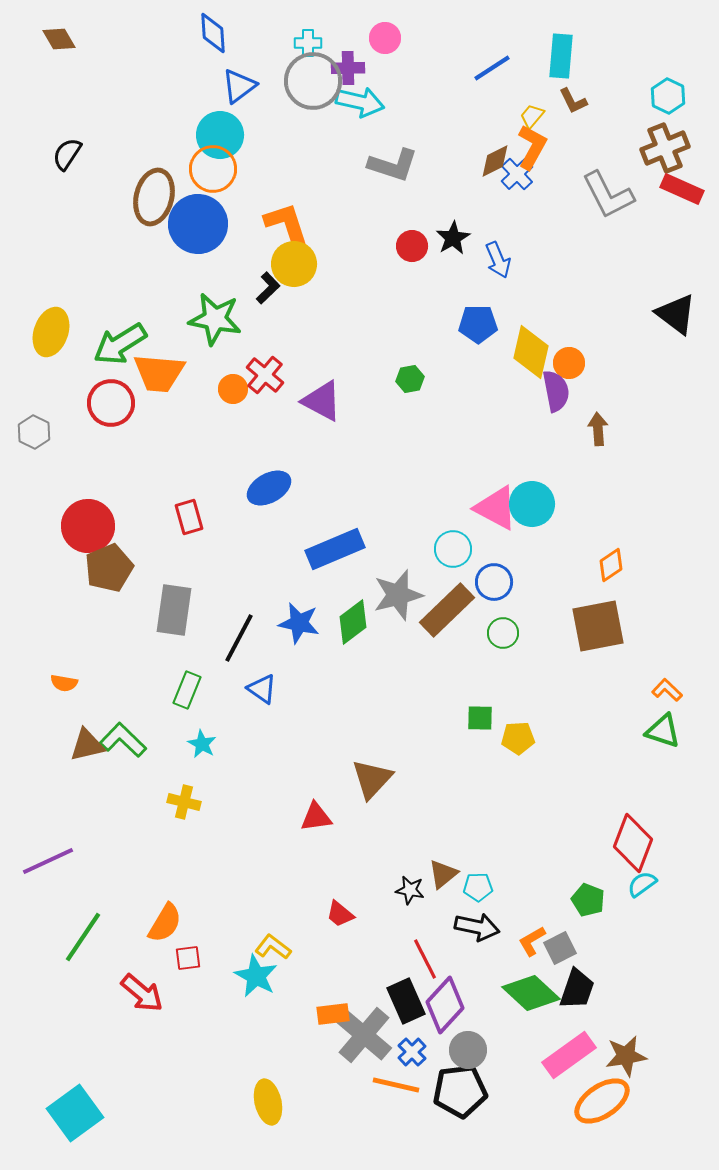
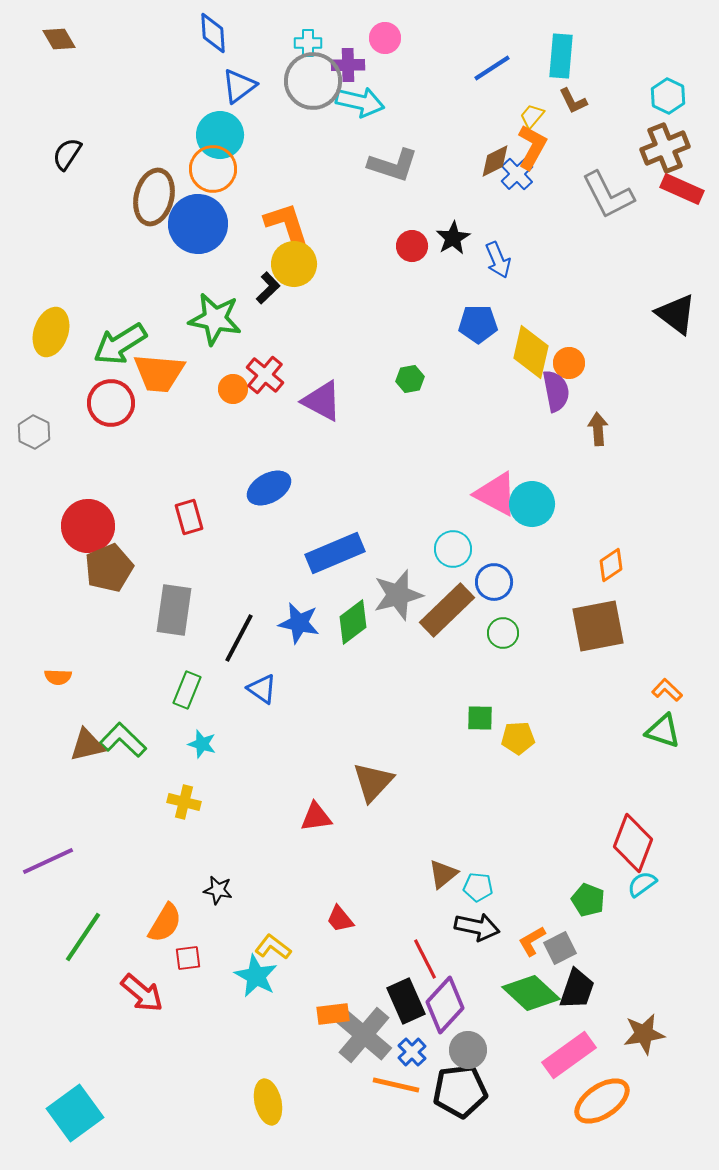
purple cross at (348, 68): moved 3 px up
pink triangle at (496, 508): moved 14 px up
blue rectangle at (335, 549): moved 4 px down
orange semicircle at (64, 683): moved 6 px left, 6 px up; rotated 8 degrees counterclockwise
cyan star at (202, 744): rotated 12 degrees counterclockwise
brown triangle at (372, 779): moved 1 px right, 3 px down
cyan pentagon at (478, 887): rotated 8 degrees clockwise
black star at (410, 890): moved 192 px left
red trapezoid at (340, 914): moved 5 px down; rotated 12 degrees clockwise
brown star at (626, 1056): moved 18 px right, 22 px up
